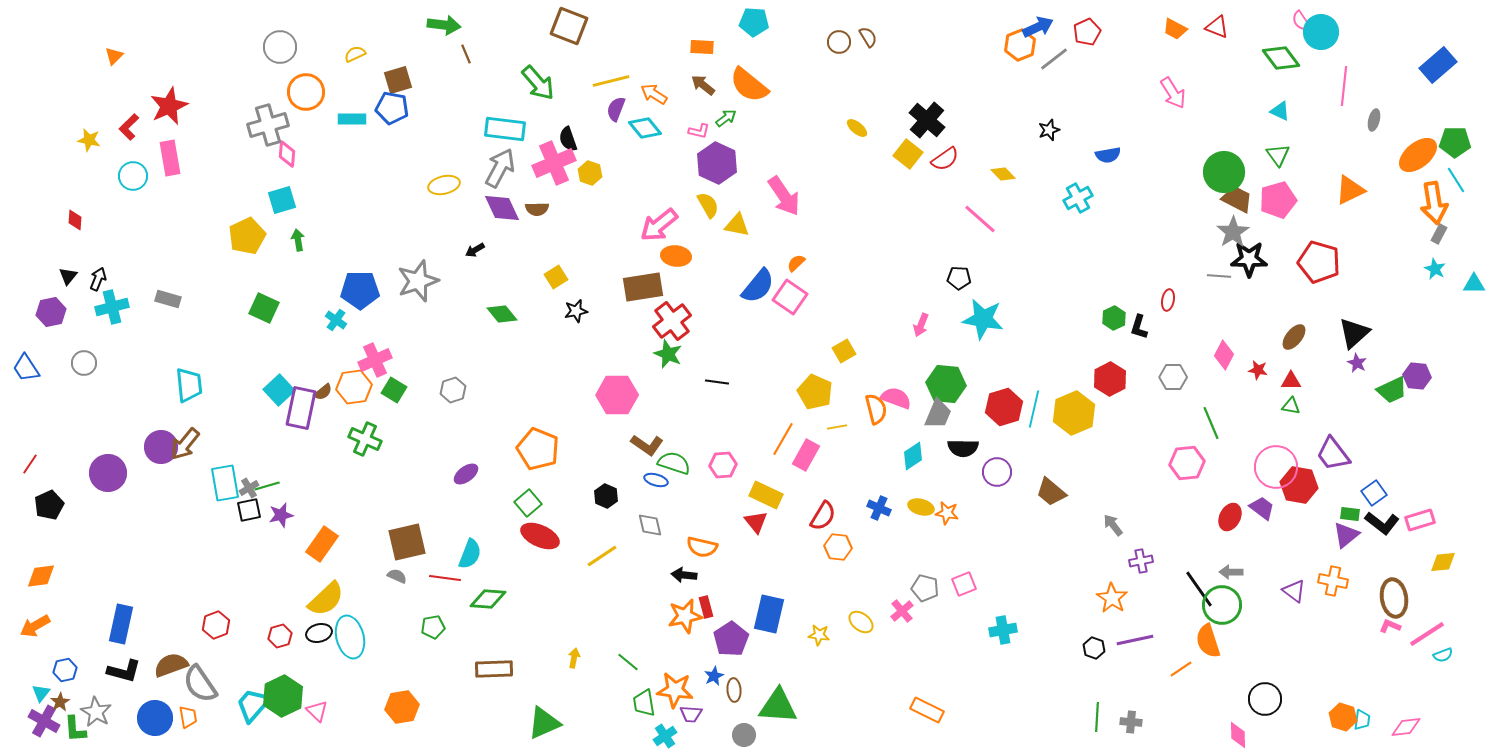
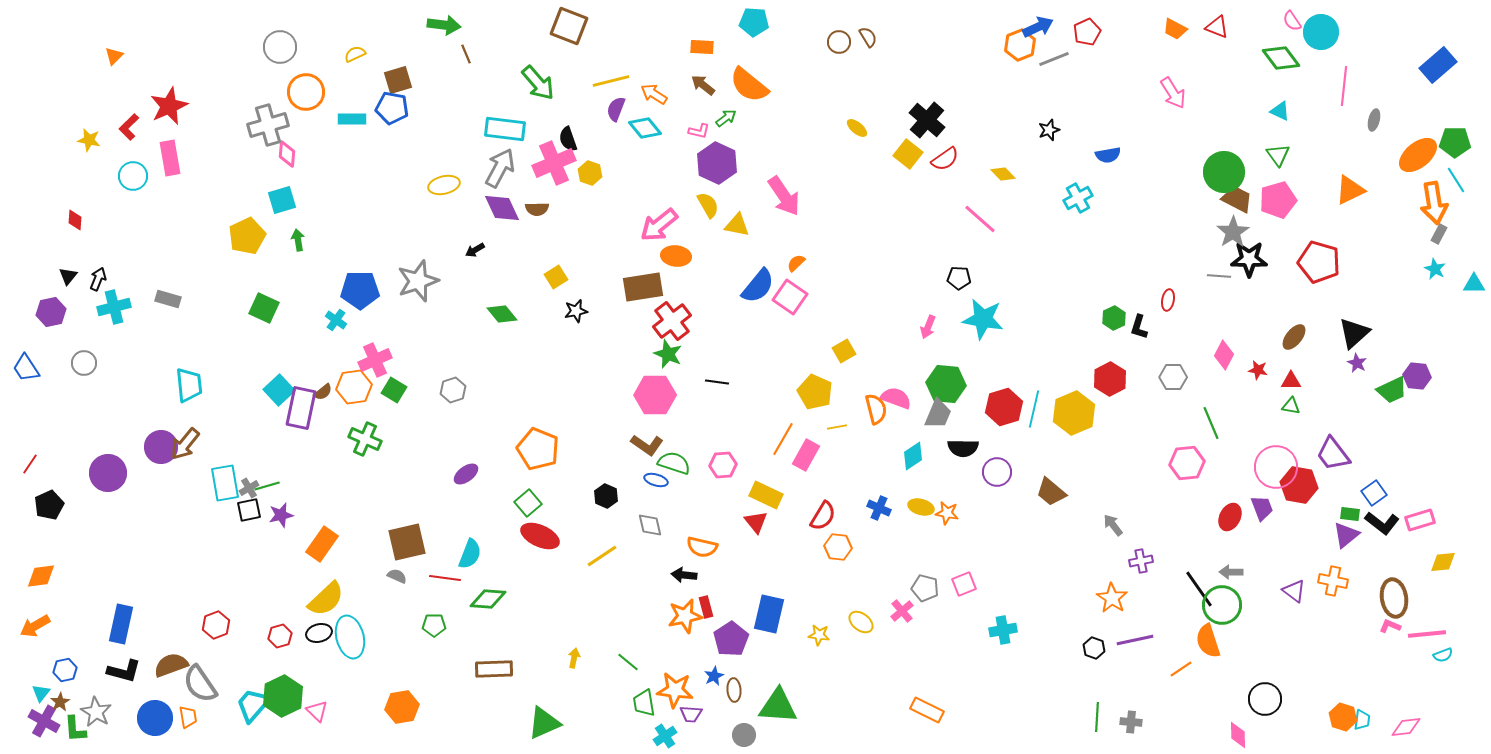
pink semicircle at (1301, 21): moved 9 px left
gray line at (1054, 59): rotated 16 degrees clockwise
cyan cross at (112, 307): moved 2 px right
pink arrow at (921, 325): moved 7 px right, 2 px down
pink hexagon at (617, 395): moved 38 px right
purple trapezoid at (1262, 508): rotated 32 degrees clockwise
green pentagon at (433, 627): moved 1 px right, 2 px up; rotated 10 degrees clockwise
pink line at (1427, 634): rotated 27 degrees clockwise
